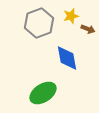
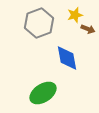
yellow star: moved 4 px right, 1 px up
